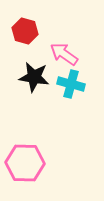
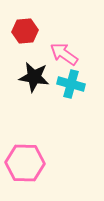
red hexagon: rotated 20 degrees counterclockwise
